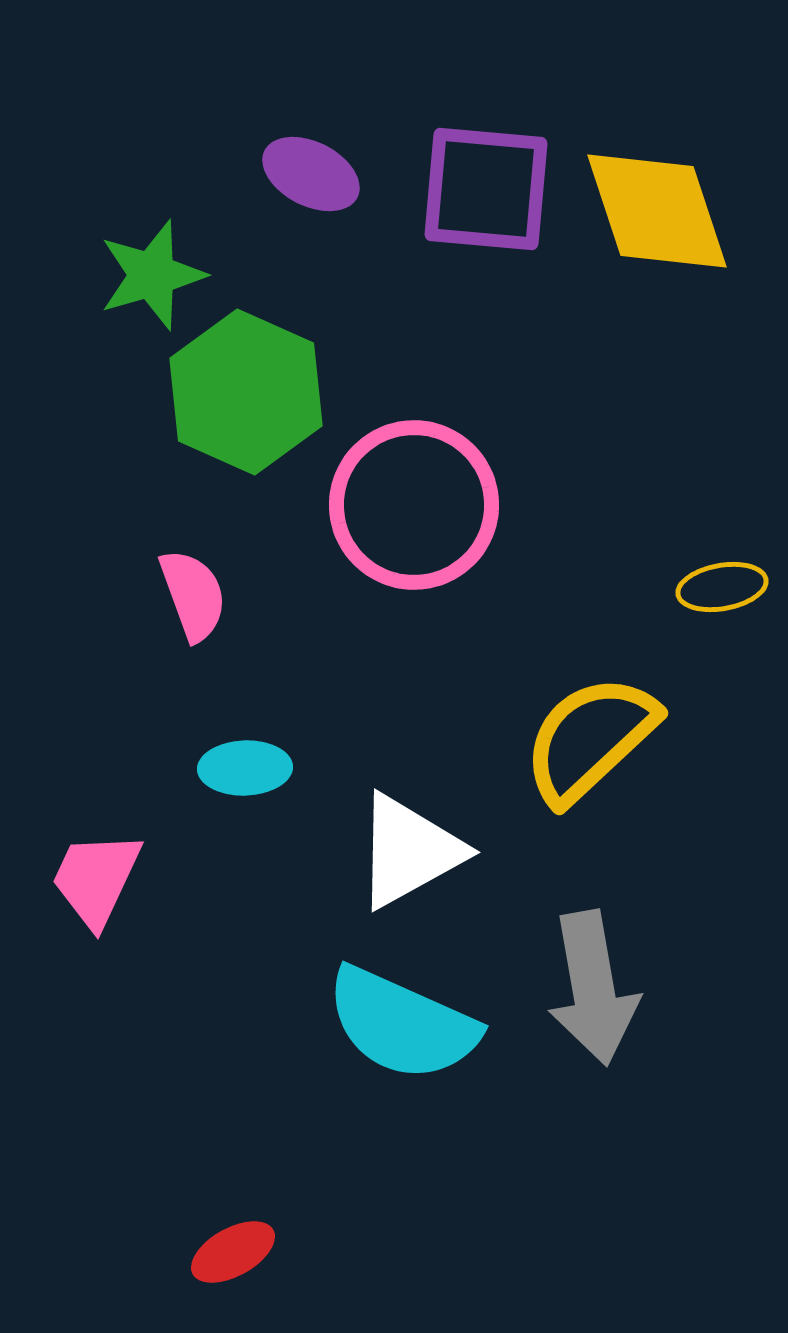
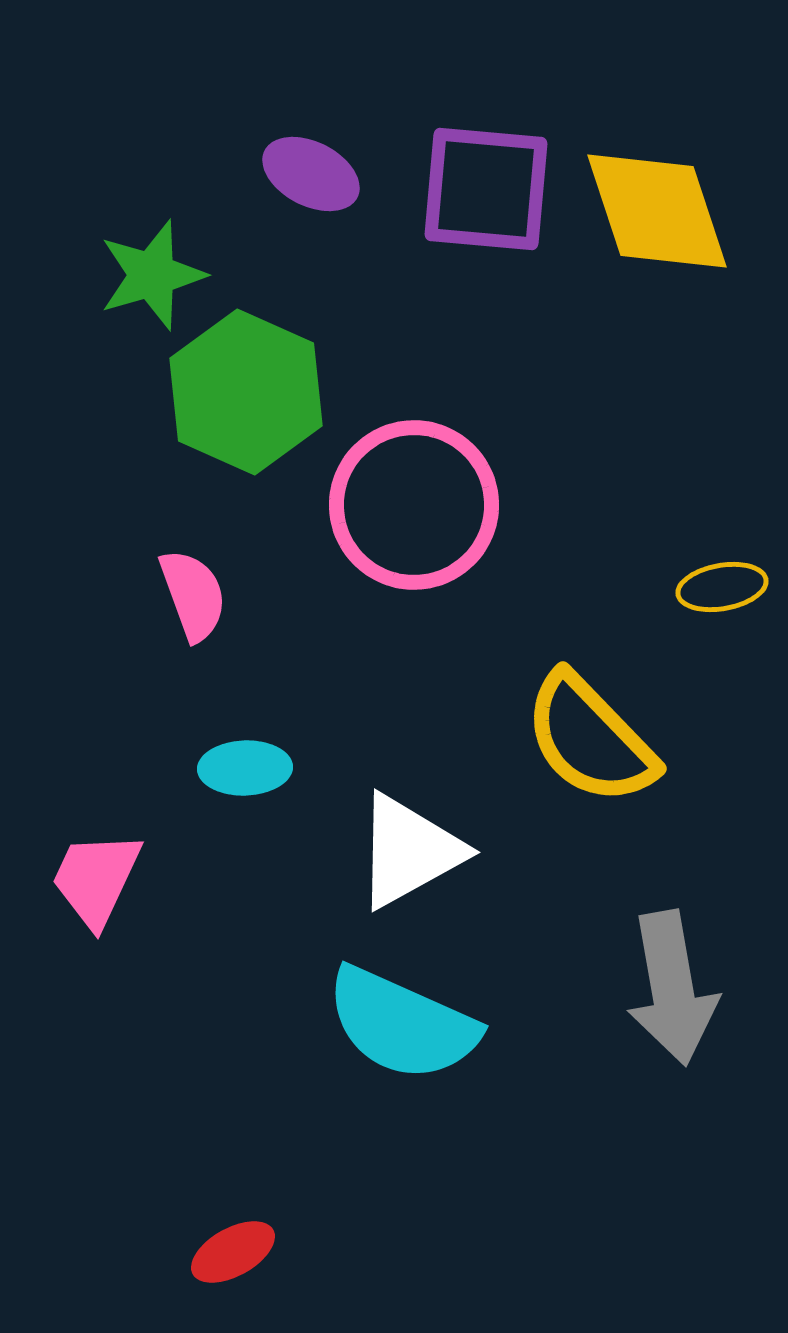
yellow semicircle: rotated 91 degrees counterclockwise
gray arrow: moved 79 px right
